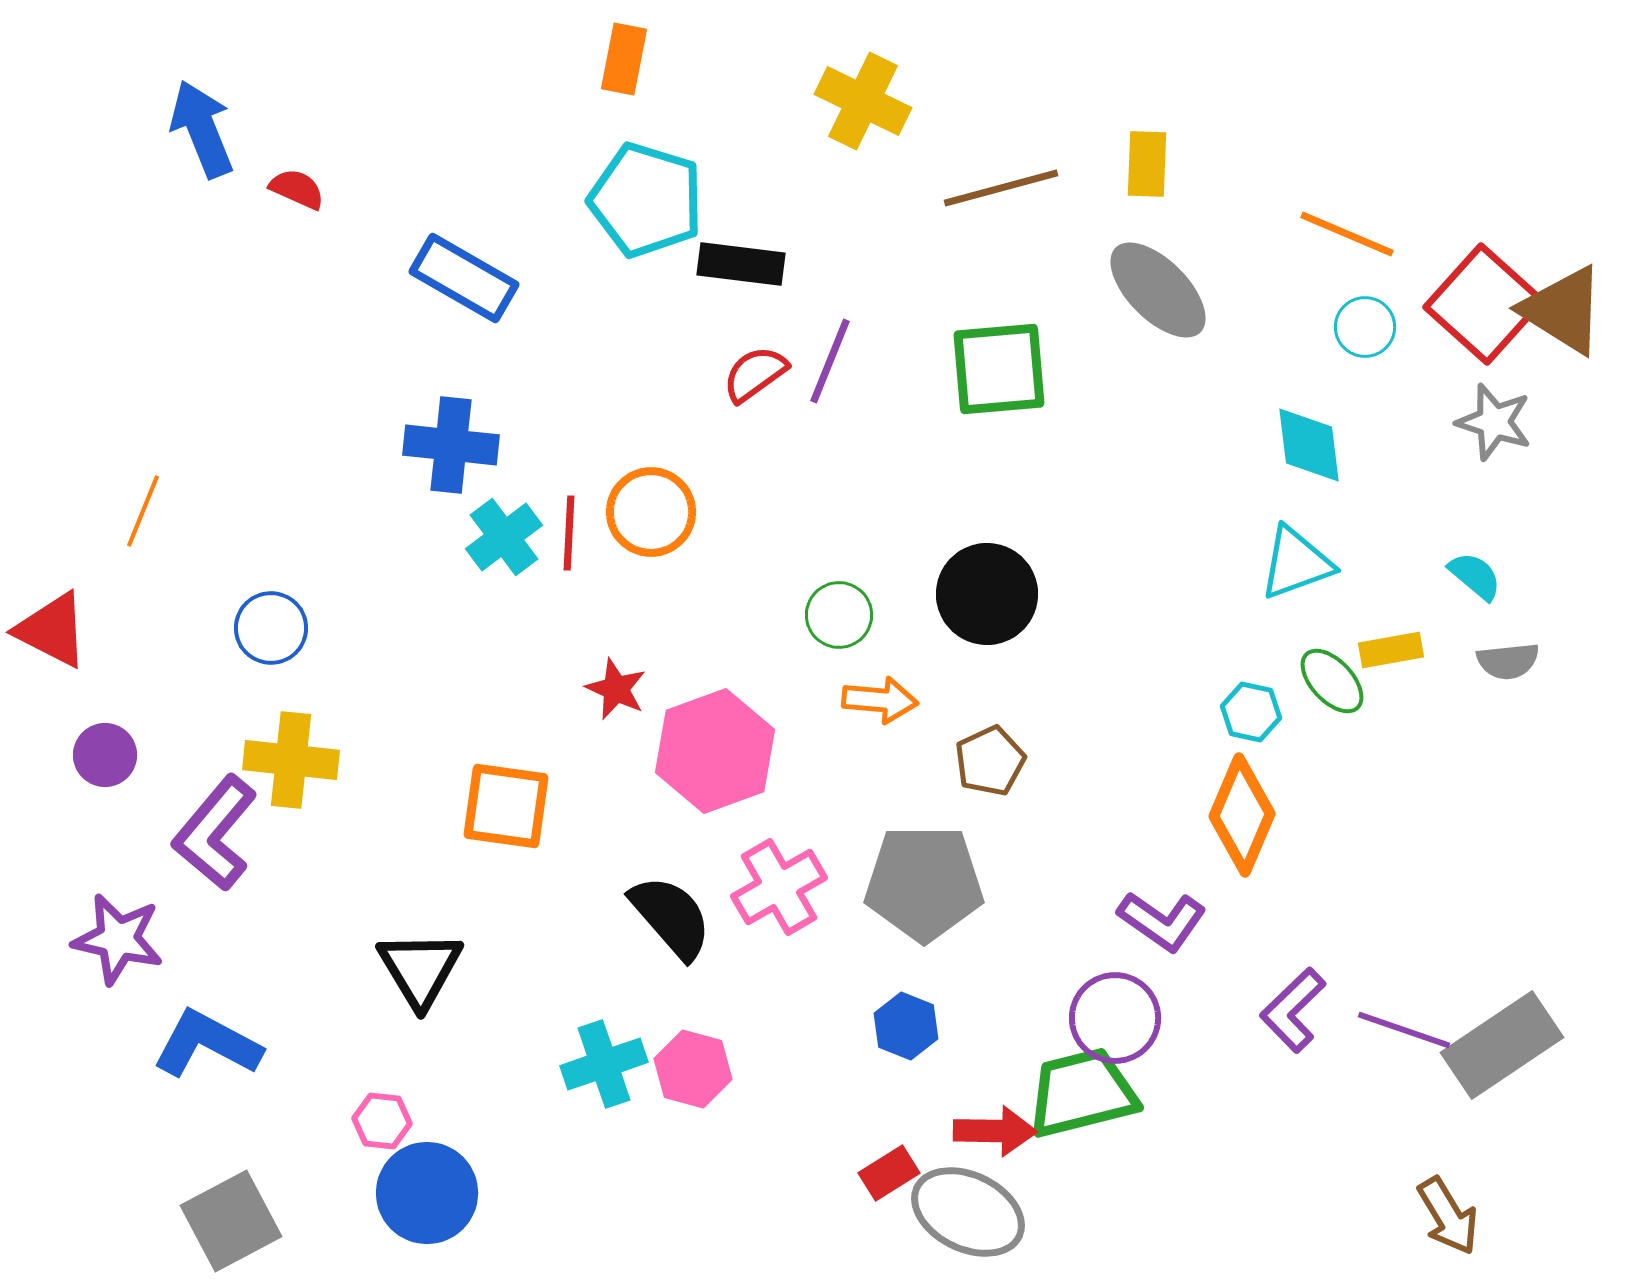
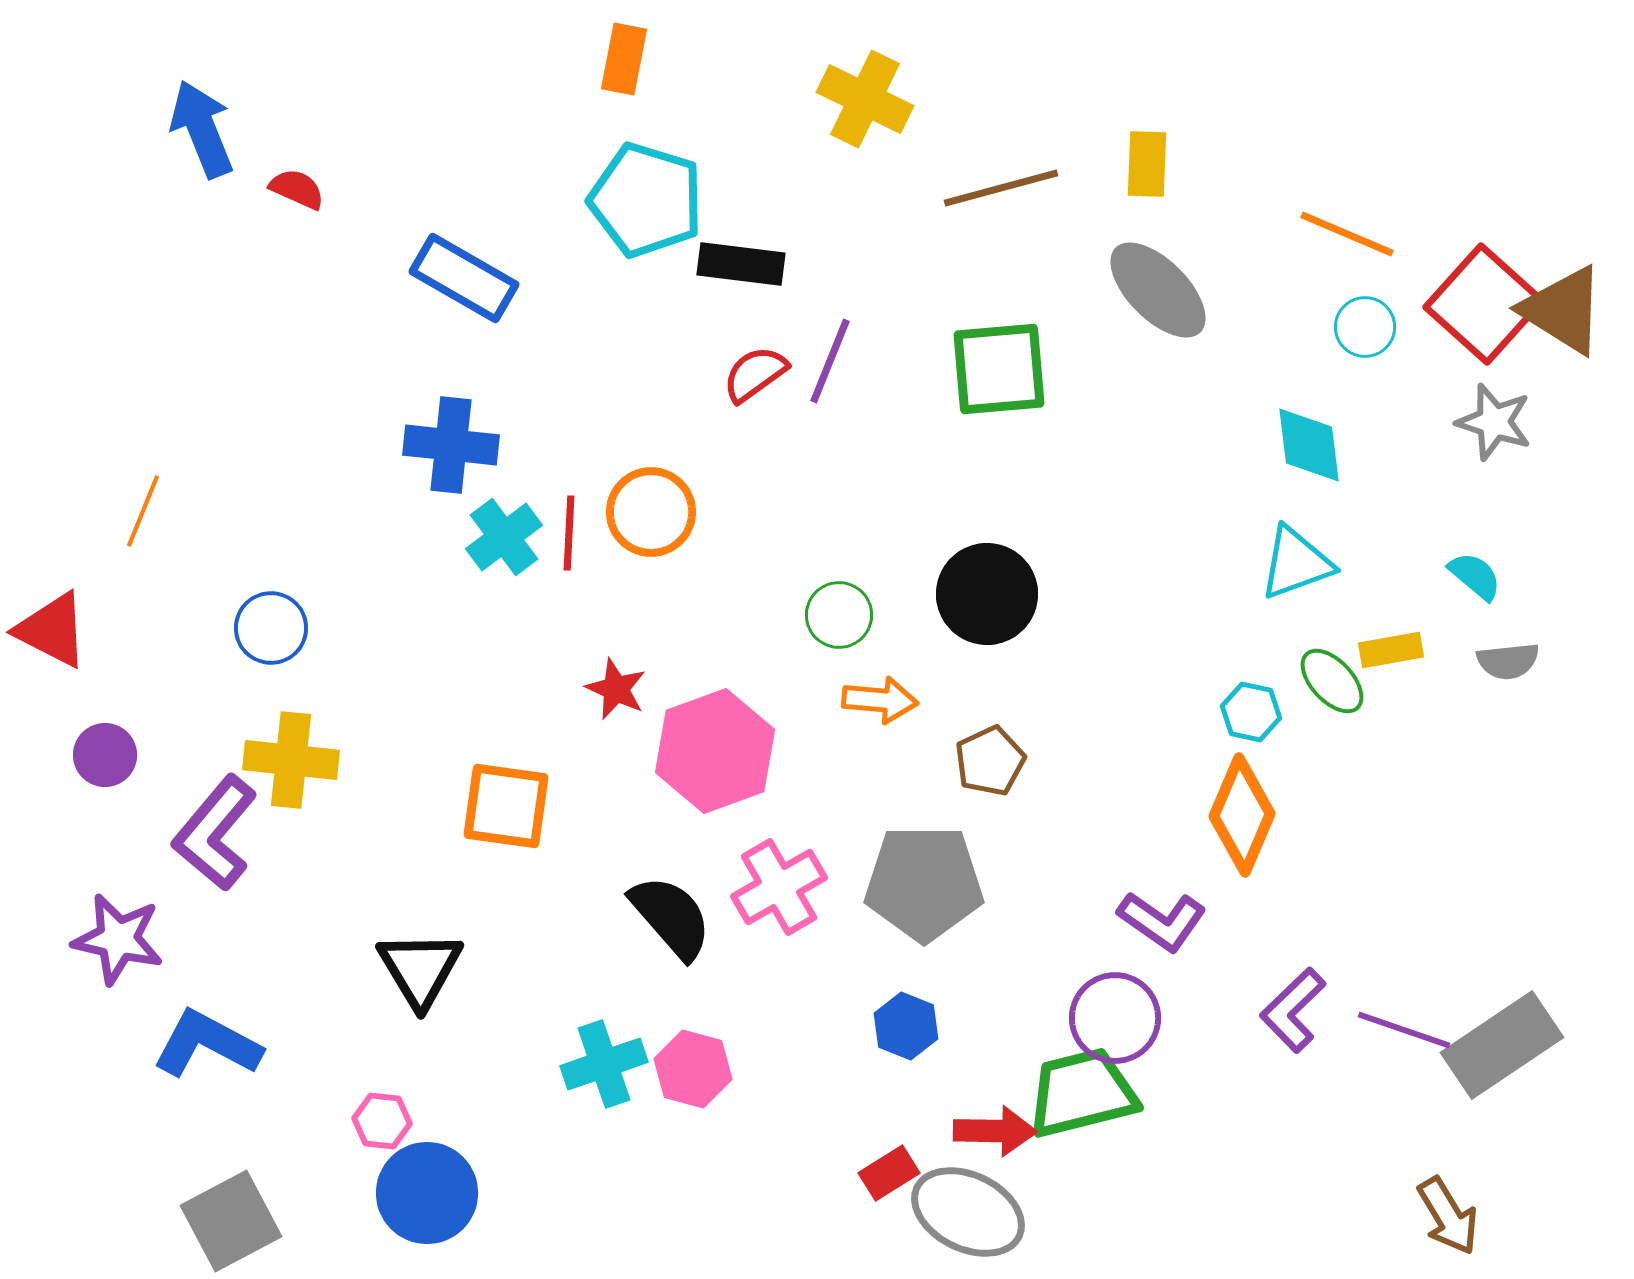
yellow cross at (863, 101): moved 2 px right, 2 px up
